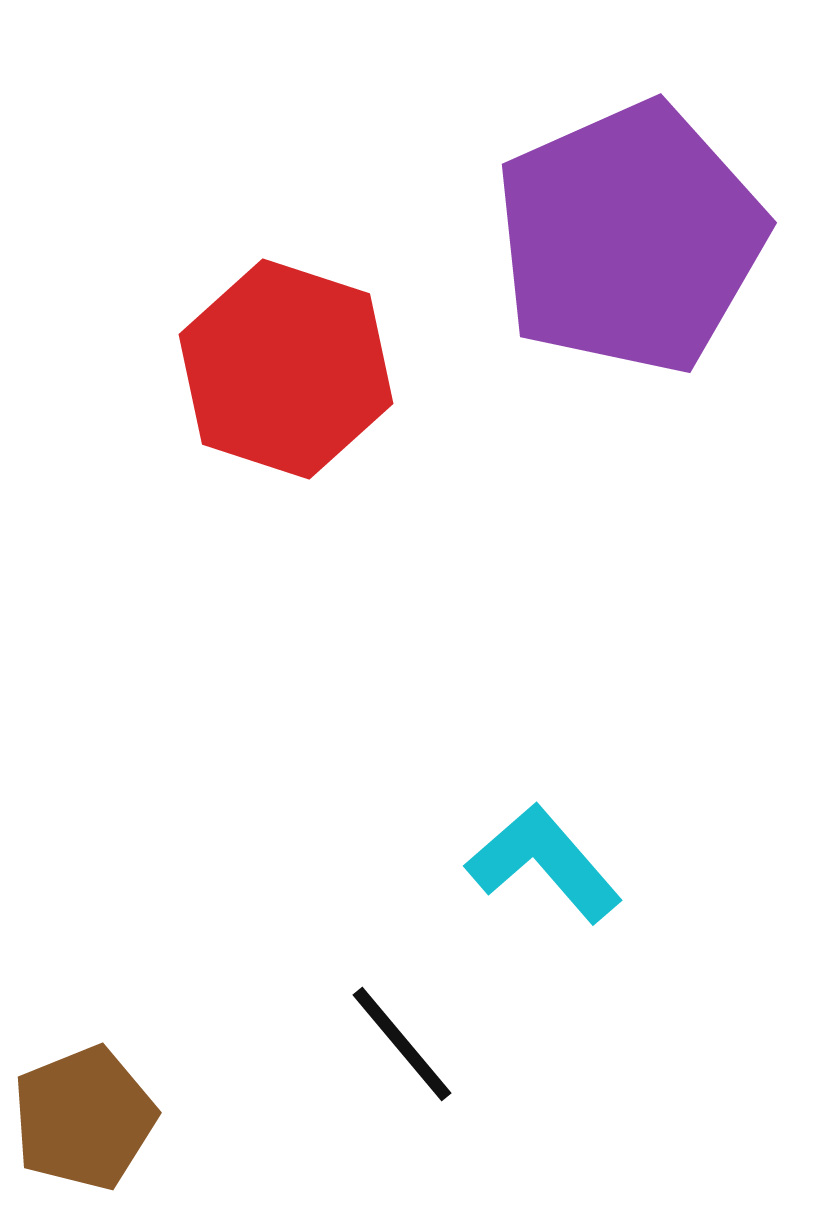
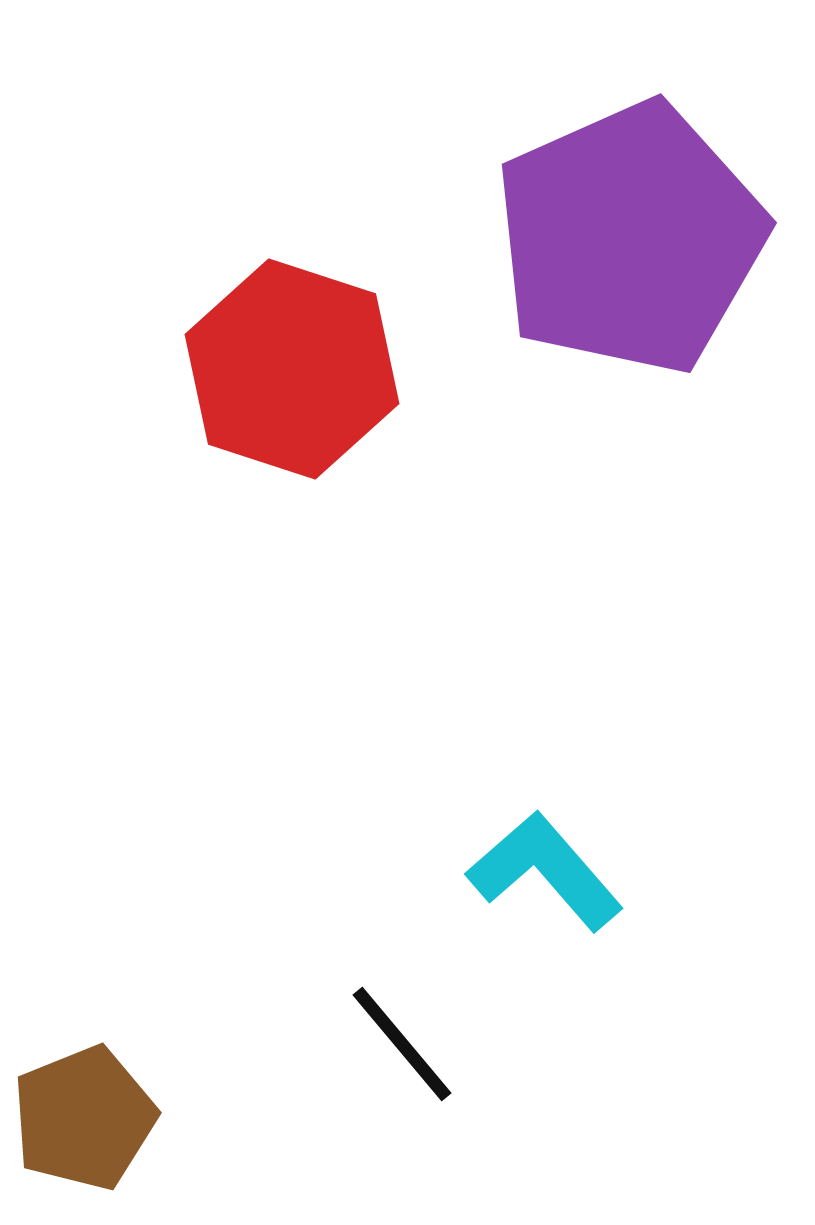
red hexagon: moved 6 px right
cyan L-shape: moved 1 px right, 8 px down
